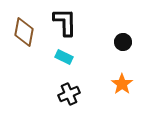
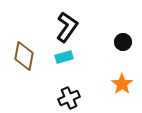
black L-shape: moved 2 px right, 5 px down; rotated 36 degrees clockwise
brown diamond: moved 24 px down
cyan rectangle: rotated 42 degrees counterclockwise
black cross: moved 4 px down
